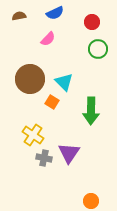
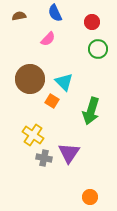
blue semicircle: rotated 90 degrees clockwise
orange square: moved 1 px up
green arrow: rotated 16 degrees clockwise
orange circle: moved 1 px left, 4 px up
